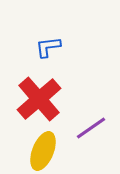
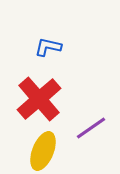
blue L-shape: rotated 20 degrees clockwise
